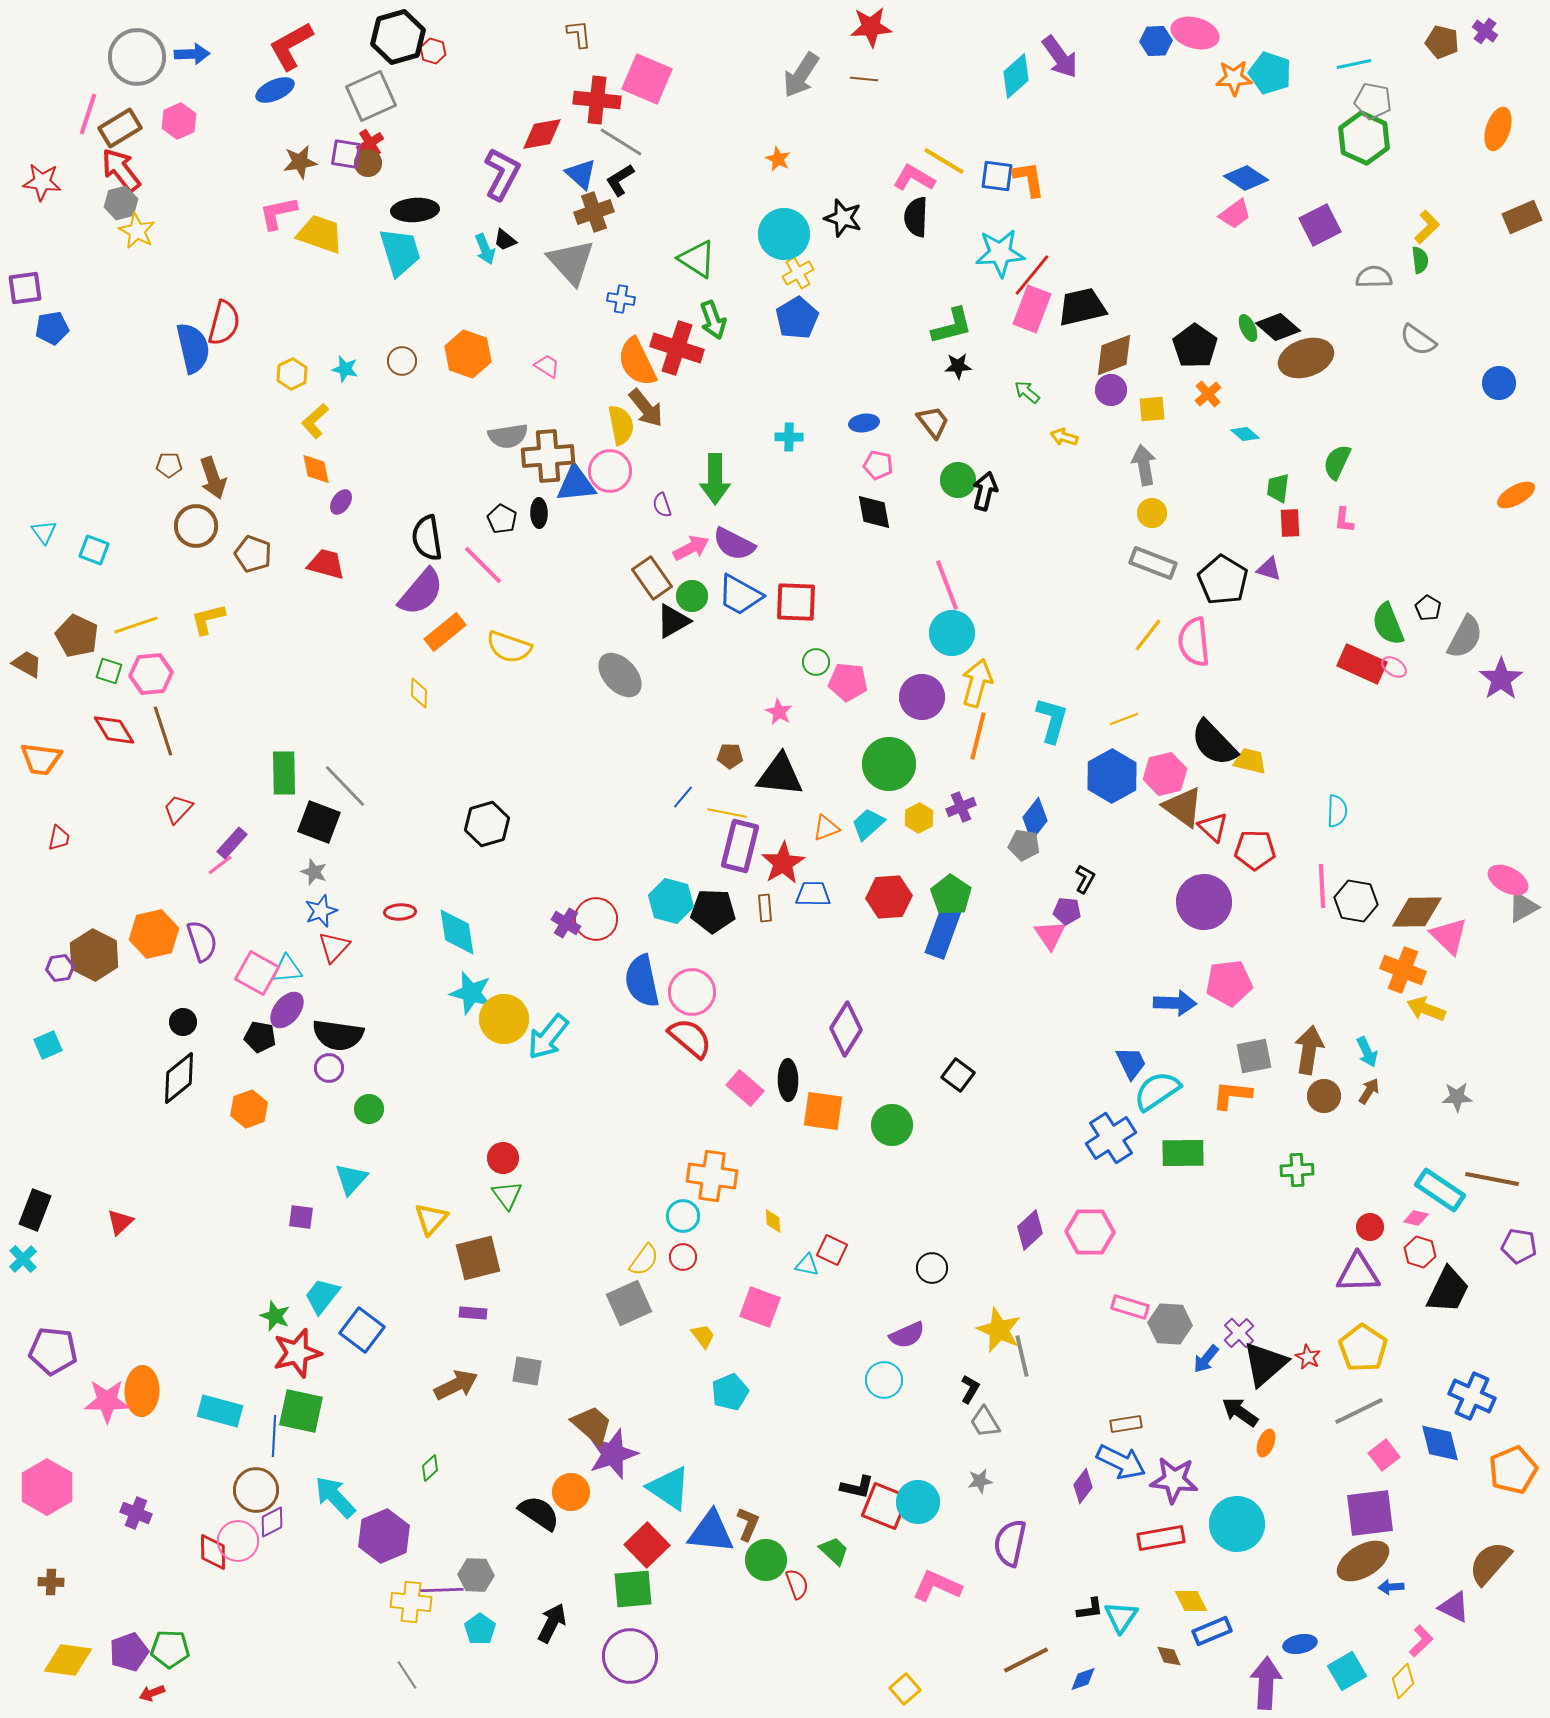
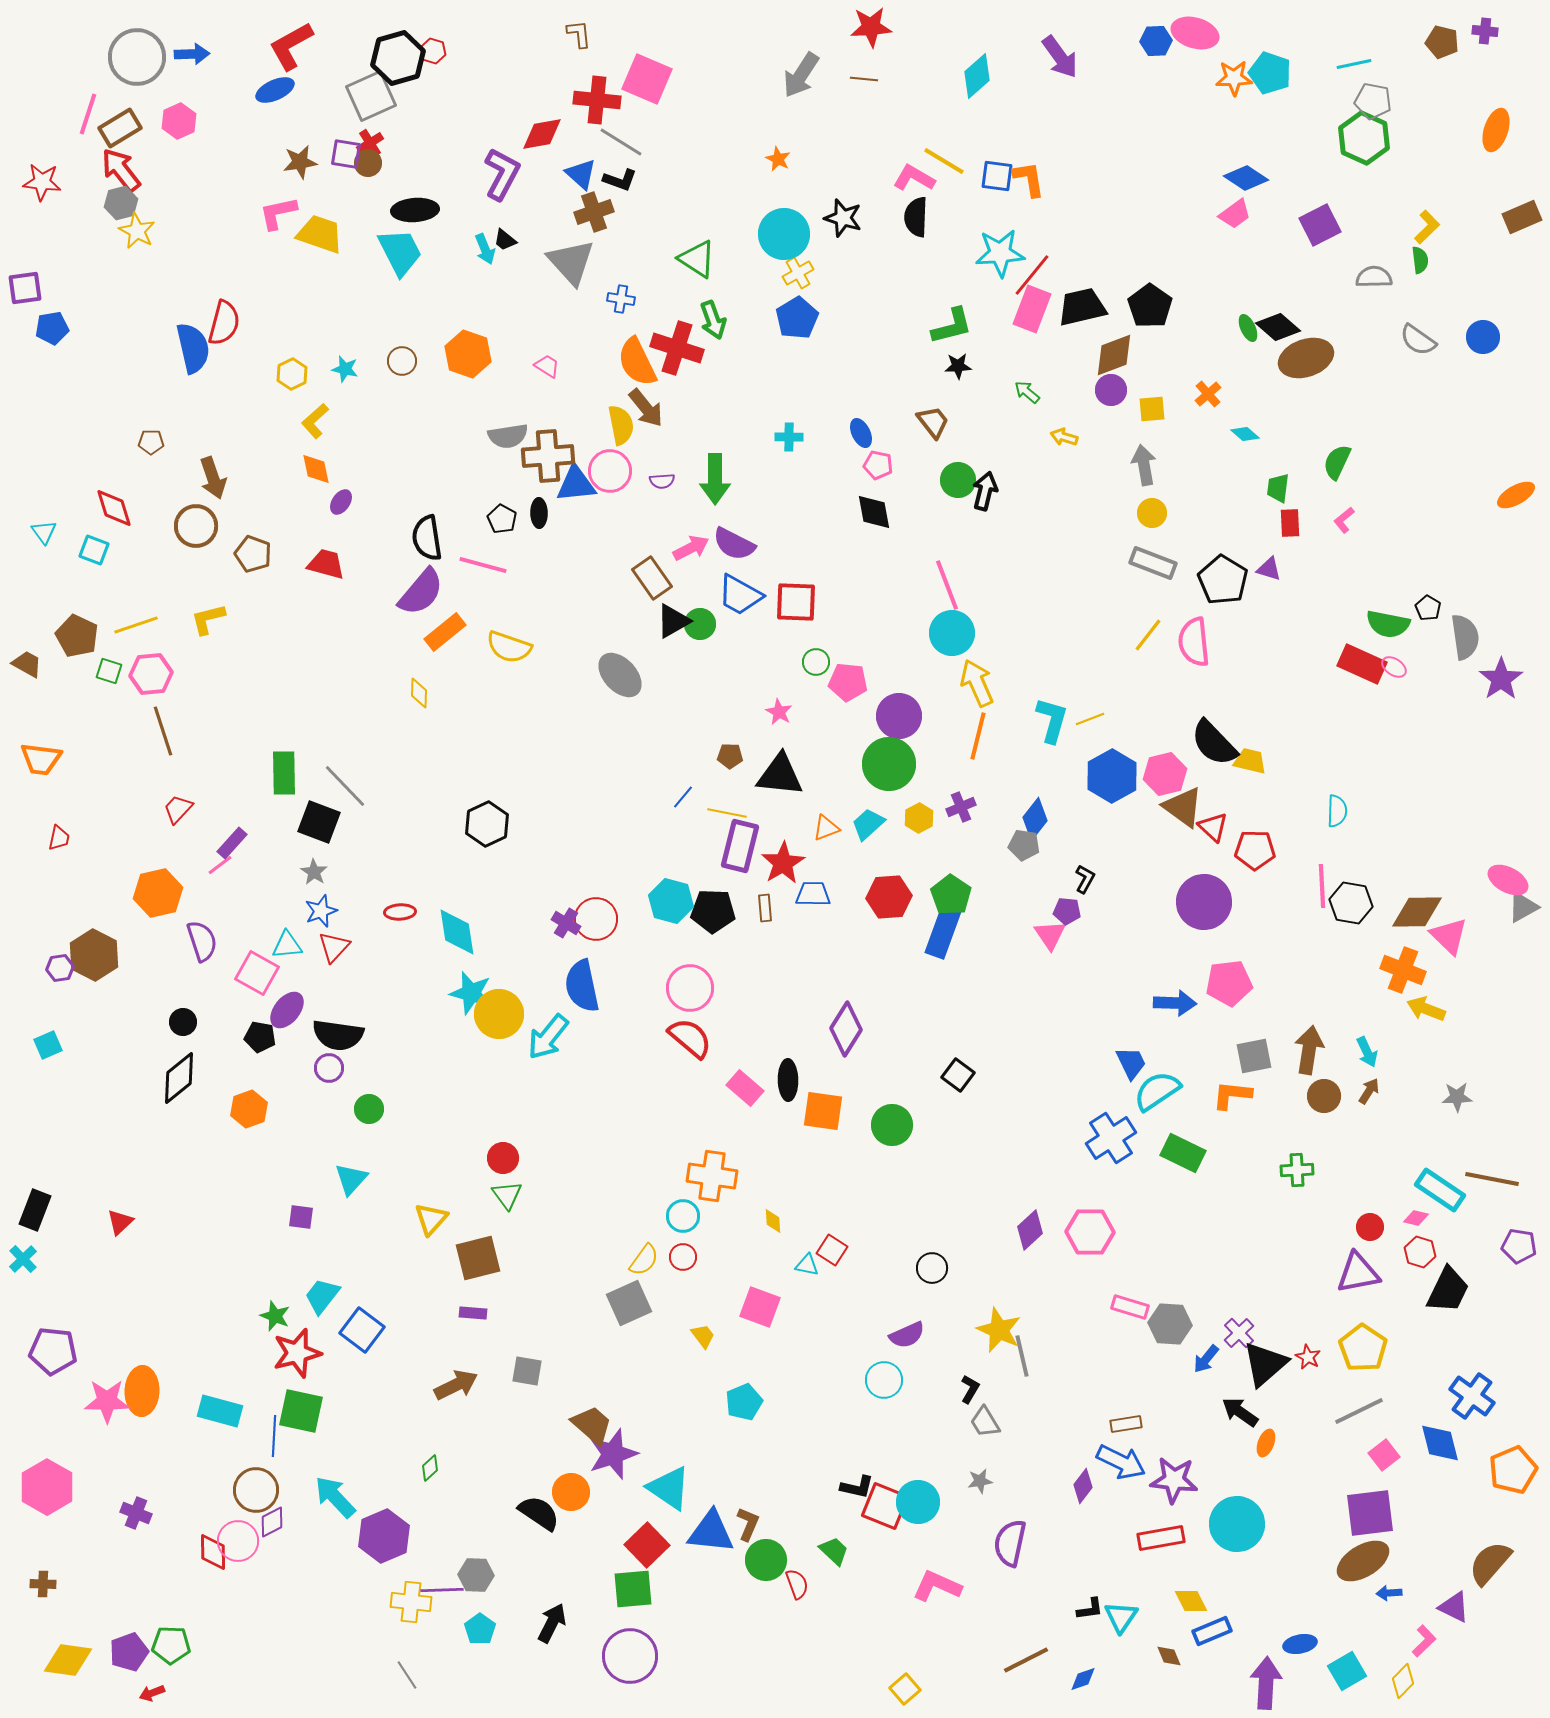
purple cross at (1485, 31): rotated 30 degrees counterclockwise
black hexagon at (398, 37): moved 21 px down
cyan diamond at (1016, 76): moved 39 px left
orange ellipse at (1498, 129): moved 2 px left, 1 px down
black L-shape at (620, 180): rotated 128 degrees counterclockwise
cyan trapezoid at (400, 252): rotated 10 degrees counterclockwise
black pentagon at (1195, 346): moved 45 px left, 40 px up
blue circle at (1499, 383): moved 16 px left, 46 px up
blue ellipse at (864, 423): moved 3 px left, 10 px down; rotated 72 degrees clockwise
brown pentagon at (169, 465): moved 18 px left, 23 px up
purple semicircle at (662, 505): moved 24 px up; rotated 75 degrees counterclockwise
pink L-shape at (1344, 520): rotated 44 degrees clockwise
pink line at (483, 565): rotated 30 degrees counterclockwise
green circle at (692, 596): moved 8 px right, 28 px down
green semicircle at (1388, 624): rotated 57 degrees counterclockwise
gray semicircle at (1465, 637): rotated 36 degrees counterclockwise
yellow arrow at (977, 683): rotated 39 degrees counterclockwise
purple circle at (922, 697): moved 23 px left, 19 px down
yellow line at (1124, 719): moved 34 px left
red diamond at (114, 730): moved 222 px up; rotated 15 degrees clockwise
black hexagon at (487, 824): rotated 9 degrees counterclockwise
gray star at (314, 872): rotated 12 degrees clockwise
black hexagon at (1356, 901): moved 5 px left, 2 px down
orange hexagon at (154, 934): moved 4 px right, 41 px up
cyan triangle at (287, 969): moved 24 px up
blue semicircle at (642, 981): moved 60 px left, 5 px down
pink circle at (692, 992): moved 2 px left, 4 px up
yellow circle at (504, 1019): moved 5 px left, 5 px up
green rectangle at (1183, 1153): rotated 27 degrees clockwise
red square at (832, 1250): rotated 8 degrees clockwise
purple triangle at (1358, 1273): rotated 9 degrees counterclockwise
cyan pentagon at (730, 1392): moved 14 px right, 10 px down
blue cross at (1472, 1396): rotated 12 degrees clockwise
brown cross at (51, 1582): moved 8 px left, 2 px down
blue arrow at (1391, 1587): moved 2 px left, 6 px down
pink L-shape at (1421, 1641): moved 3 px right
green pentagon at (170, 1649): moved 1 px right, 4 px up
